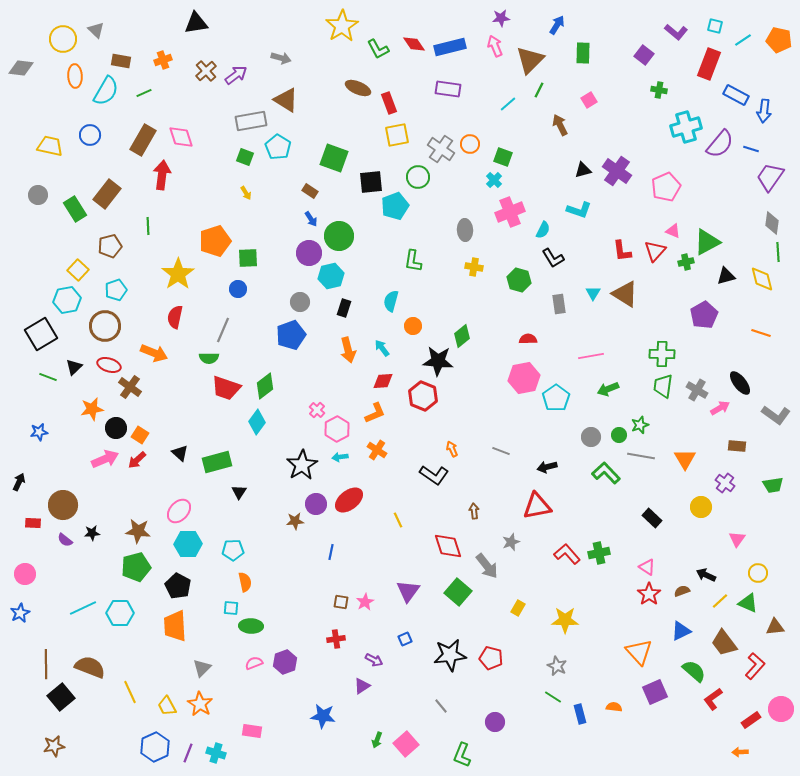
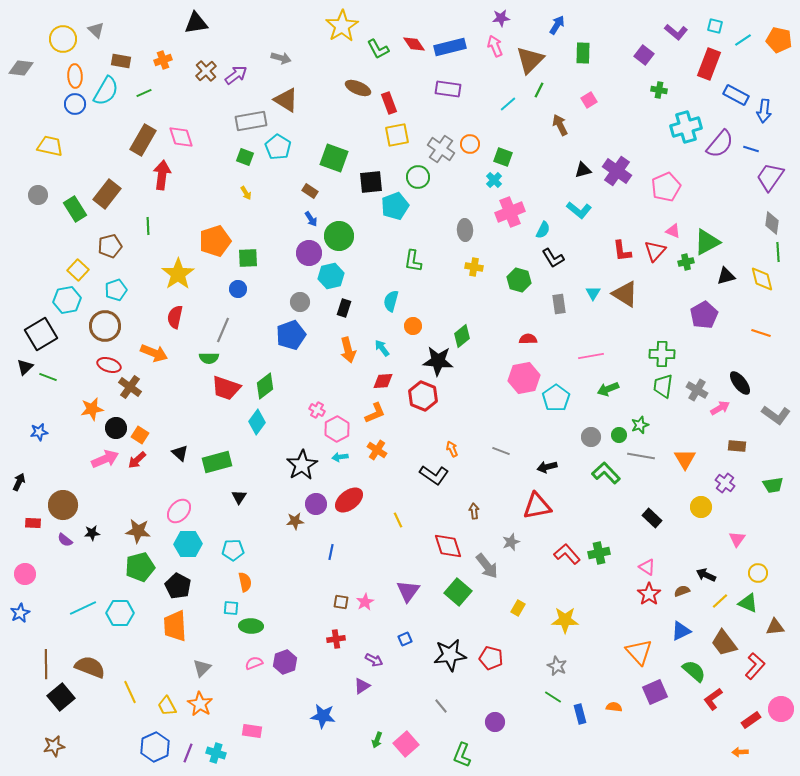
blue circle at (90, 135): moved 15 px left, 31 px up
cyan L-shape at (579, 210): rotated 20 degrees clockwise
black triangle at (74, 367): moved 49 px left
pink cross at (317, 410): rotated 14 degrees counterclockwise
black triangle at (239, 492): moved 5 px down
green pentagon at (136, 567): moved 4 px right
